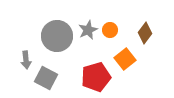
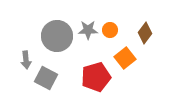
gray star: rotated 24 degrees clockwise
orange square: moved 1 px up
